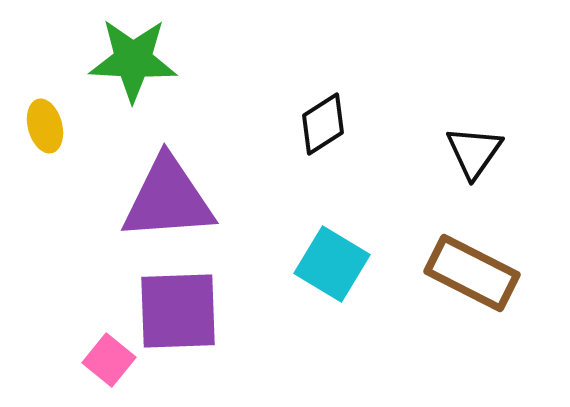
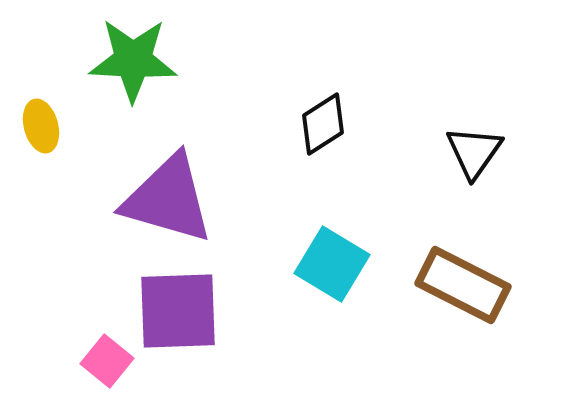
yellow ellipse: moved 4 px left
purple triangle: rotated 20 degrees clockwise
brown rectangle: moved 9 px left, 12 px down
pink square: moved 2 px left, 1 px down
